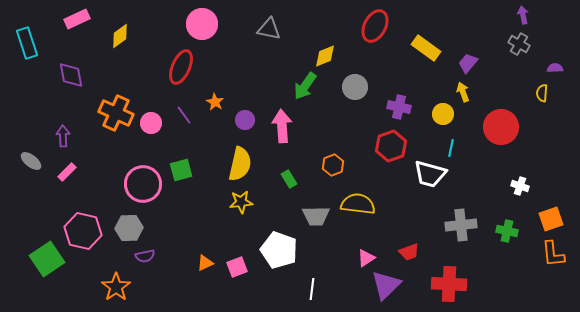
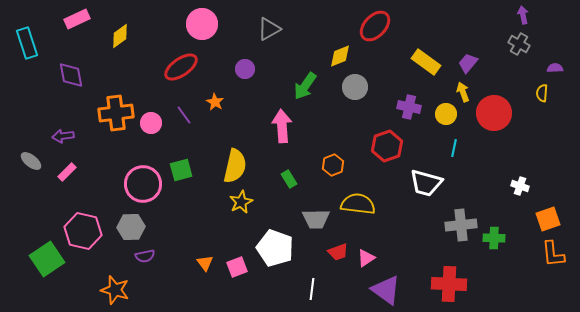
red ellipse at (375, 26): rotated 16 degrees clockwise
gray triangle at (269, 29): rotated 40 degrees counterclockwise
yellow rectangle at (426, 48): moved 14 px down
yellow diamond at (325, 56): moved 15 px right
red ellipse at (181, 67): rotated 32 degrees clockwise
purple cross at (399, 107): moved 10 px right
orange cross at (116, 113): rotated 32 degrees counterclockwise
yellow circle at (443, 114): moved 3 px right
purple circle at (245, 120): moved 51 px up
red circle at (501, 127): moved 7 px left, 14 px up
purple arrow at (63, 136): rotated 95 degrees counterclockwise
red hexagon at (391, 146): moved 4 px left
cyan line at (451, 148): moved 3 px right
yellow semicircle at (240, 164): moved 5 px left, 2 px down
white trapezoid at (430, 174): moved 4 px left, 9 px down
yellow star at (241, 202): rotated 20 degrees counterclockwise
gray trapezoid at (316, 216): moved 3 px down
orange square at (551, 219): moved 3 px left
gray hexagon at (129, 228): moved 2 px right, 1 px up
green cross at (507, 231): moved 13 px left, 7 px down; rotated 10 degrees counterclockwise
white pentagon at (279, 250): moved 4 px left, 2 px up
red trapezoid at (409, 252): moved 71 px left
orange triangle at (205, 263): rotated 42 degrees counterclockwise
purple triangle at (386, 285): moved 5 px down; rotated 40 degrees counterclockwise
orange star at (116, 287): moved 1 px left, 3 px down; rotated 20 degrees counterclockwise
